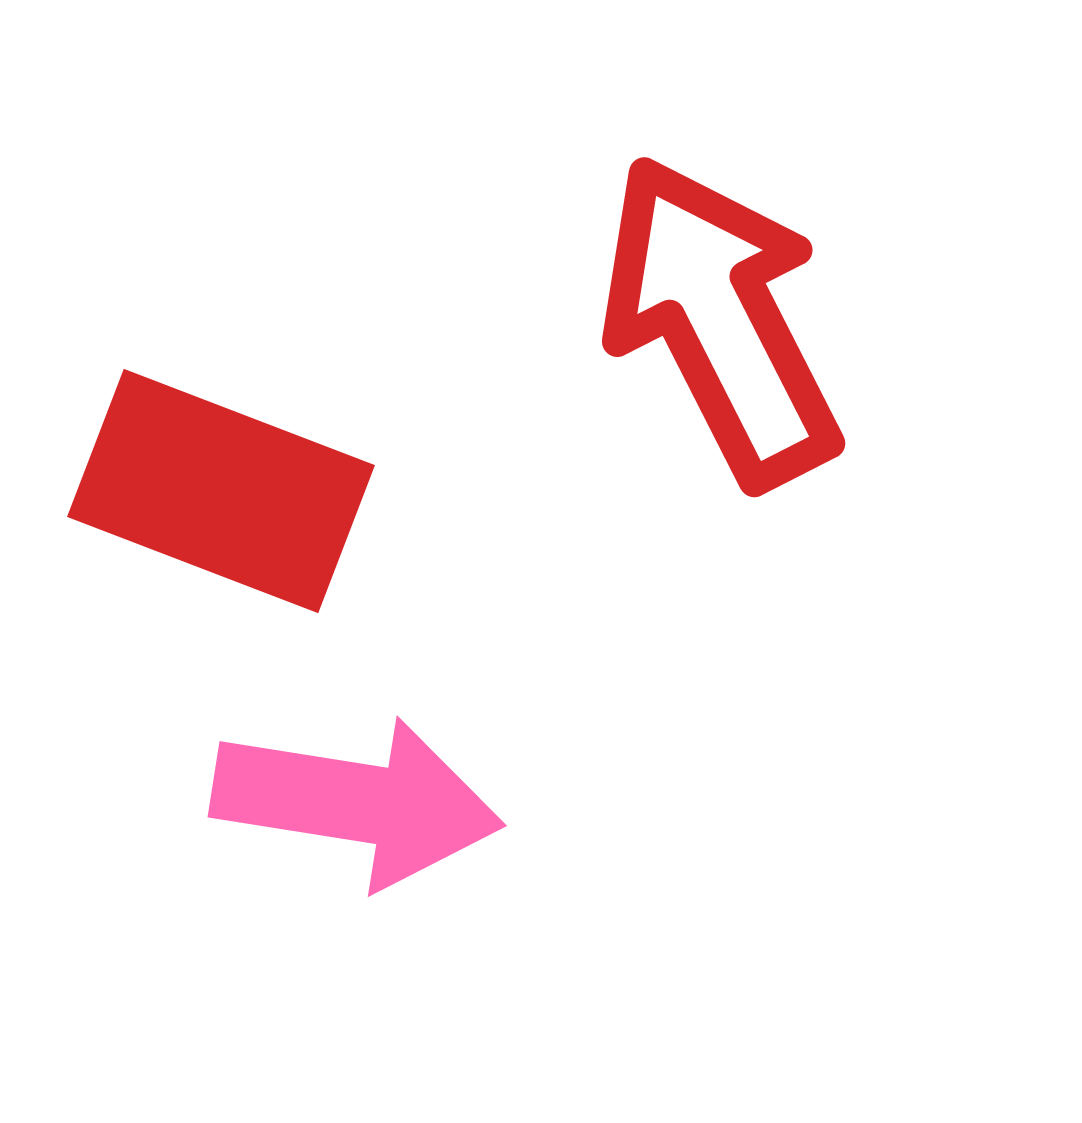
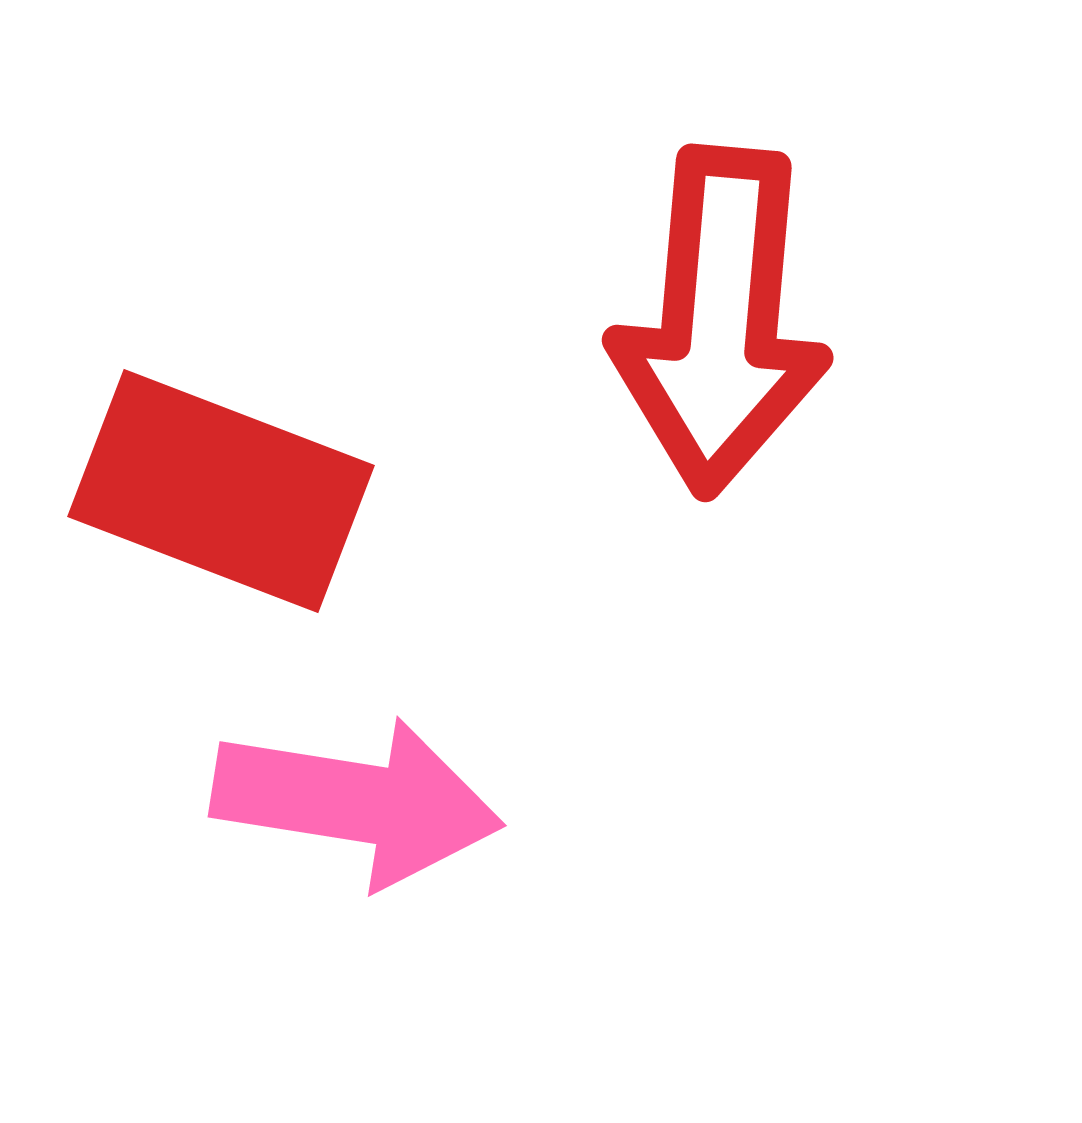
red arrow: rotated 148 degrees counterclockwise
